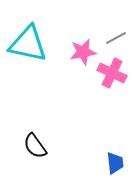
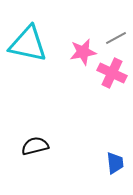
black semicircle: rotated 112 degrees clockwise
